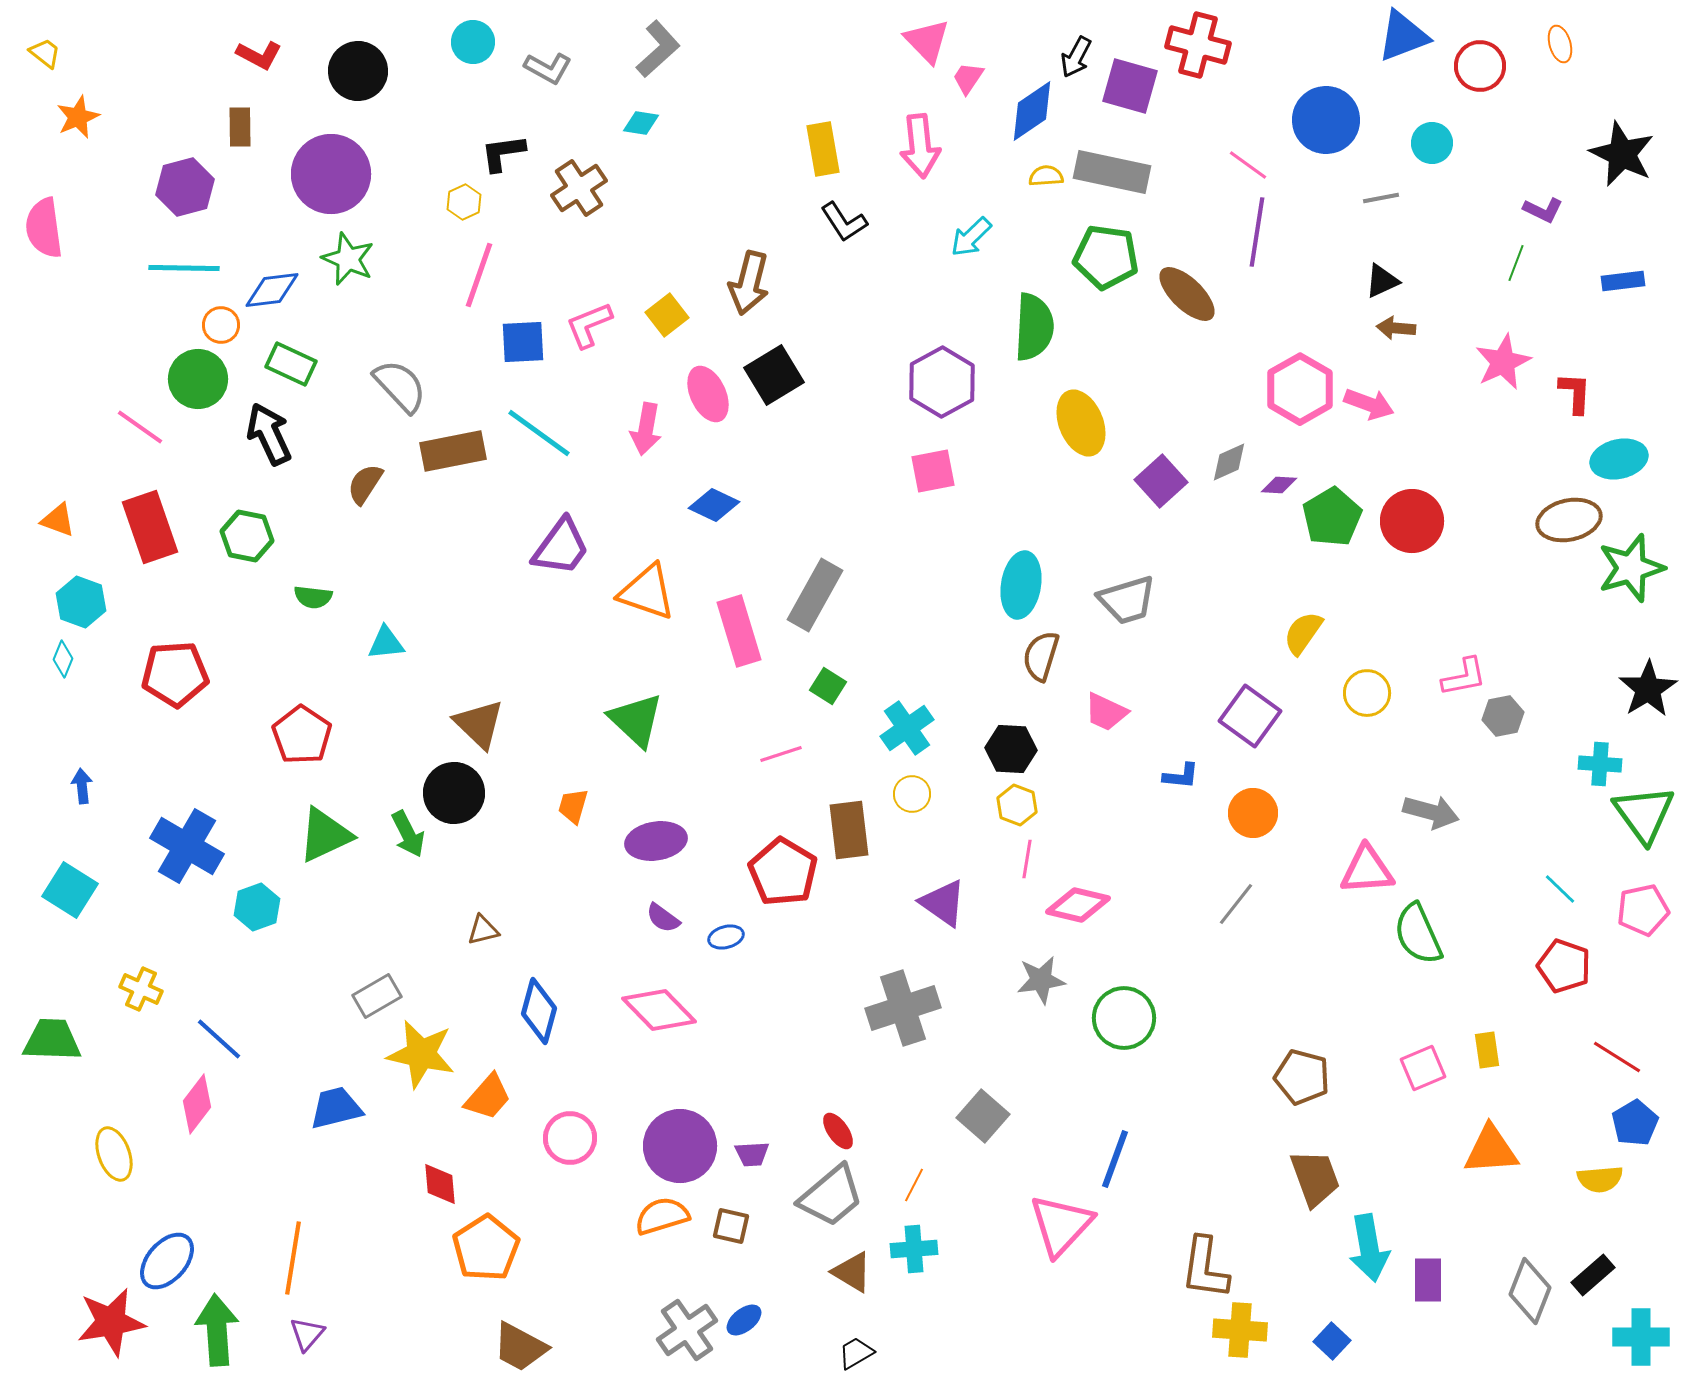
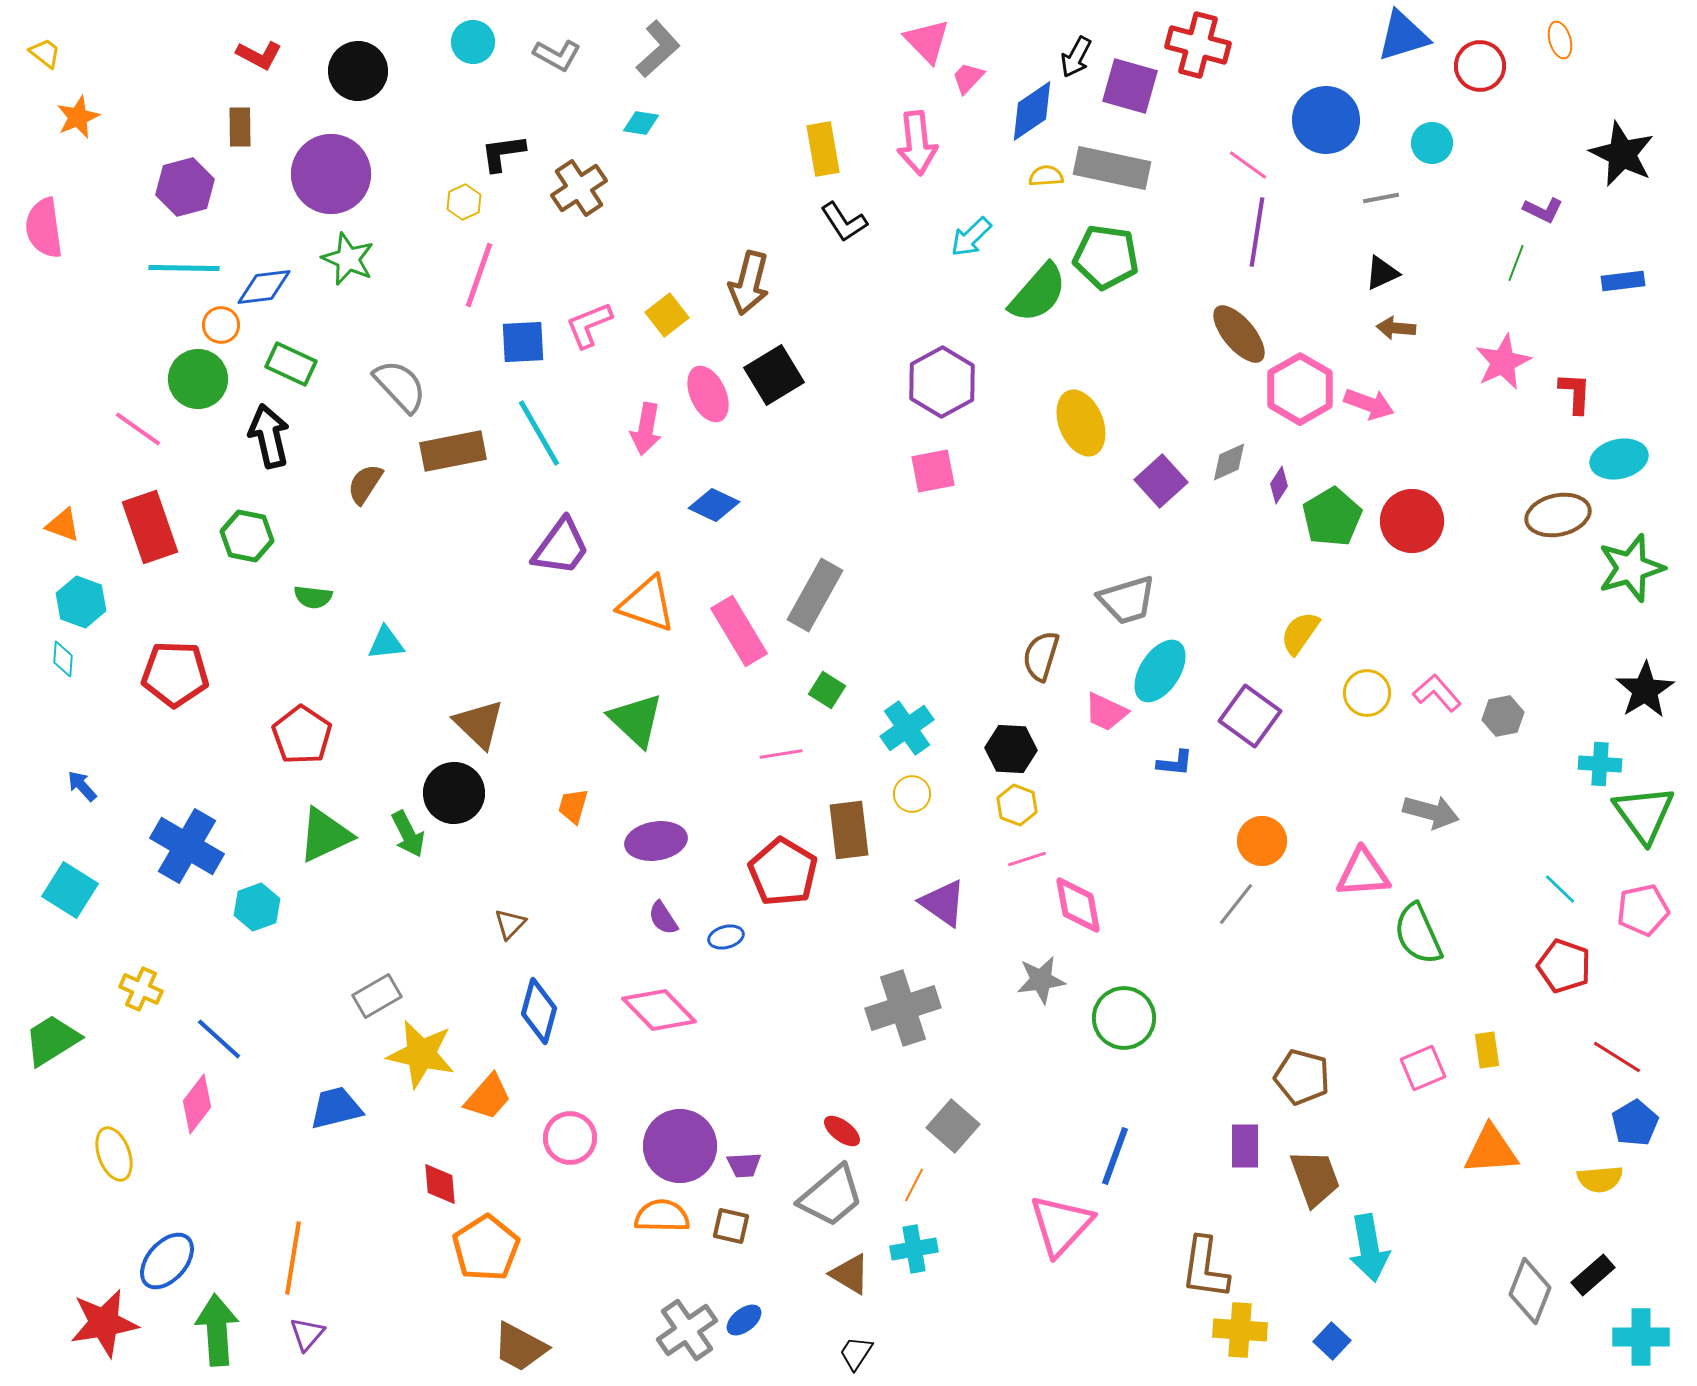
blue triangle at (1403, 36): rotated 4 degrees clockwise
orange ellipse at (1560, 44): moved 4 px up
gray L-shape at (548, 68): moved 9 px right, 13 px up
pink trapezoid at (968, 78): rotated 9 degrees clockwise
pink arrow at (920, 146): moved 3 px left, 3 px up
gray rectangle at (1112, 172): moved 4 px up
black triangle at (1382, 281): moved 8 px up
blue diamond at (272, 290): moved 8 px left, 3 px up
brown ellipse at (1187, 294): moved 52 px right, 40 px down; rotated 6 degrees clockwise
green semicircle at (1034, 327): moved 4 px right, 34 px up; rotated 38 degrees clockwise
pink line at (140, 427): moved 2 px left, 2 px down
cyan line at (539, 433): rotated 24 degrees clockwise
black arrow at (269, 434): moved 2 px down; rotated 12 degrees clockwise
purple diamond at (1279, 485): rotated 60 degrees counterclockwise
orange triangle at (58, 520): moved 5 px right, 5 px down
brown ellipse at (1569, 520): moved 11 px left, 5 px up
cyan ellipse at (1021, 585): moved 139 px right, 86 px down; rotated 24 degrees clockwise
orange triangle at (647, 592): moved 12 px down
pink rectangle at (739, 631): rotated 14 degrees counterclockwise
yellow semicircle at (1303, 633): moved 3 px left
cyan diamond at (63, 659): rotated 18 degrees counterclockwise
red pentagon at (175, 674): rotated 6 degrees clockwise
pink L-shape at (1464, 677): moved 27 px left, 16 px down; rotated 120 degrees counterclockwise
green square at (828, 686): moved 1 px left, 4 px down
black star at (1648, 689): moved 3 px left, 1 px down
pink line at (781, 754): rotated 9 degrees clockwise
blue L-shape at (1181, 776): moved 6 px left, 13 px up
blue arrow at (82, 786): rotated 36 degrees counterclockwise
orange circle at (1253, 813): moved 9 px right, 28 px down
pink line at (1027, 859): rotated 63 degrees clockwise
pink triangle at (1367, 870): moved 4 px left, 3 px down
pink diamond at (1078, 905): rotated 66 degrees clockwise
purple semicircle at (663, 918): rotated 21 degrees clockwise
brown triangle at (483, 930): moved 27 px right, 6 px up; rotated 32 degrees counterclockwise
green trapezoid at (52, 1040): rotated 34 degrees counterclockwise
gray square at (983, 1116): moved 30 px left, 10 px down
red ellipse at (838, 1131): moved 4 px right; rotated 18 degrees counterclockwise
purple trapezoid at (752, 1154): moved 8 px left, 11 px down
blue line at (1115, 1159): moved 3 px up
orange semicircle at (662, 1216): rotated 18 degrees clockwise
cyan cross at (914, 1249): rotated 6 degrees counterclockwise
brown triangle at (852, 1272): moved 2 px left, 2 px down
purple rectangle at (1428, 1280): moved 183 px left, 134 px up
red star at (111, 1322): moved 7 px left, 1 px down
black trapezoid at (856, 1353): rotated 27 degrees counterclockwise
